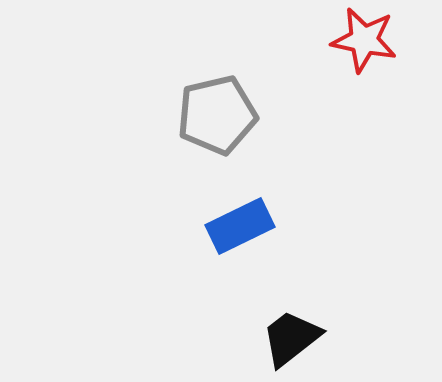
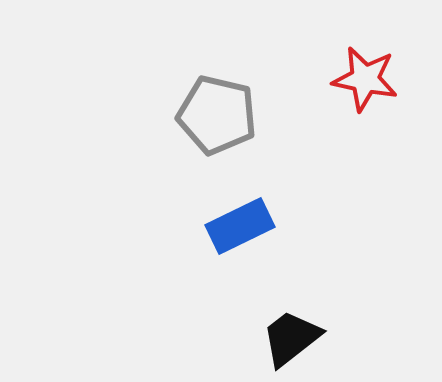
red star: moved 1 px right, 39 px down
gray pentagon: rotated 26 degrees clockwise
